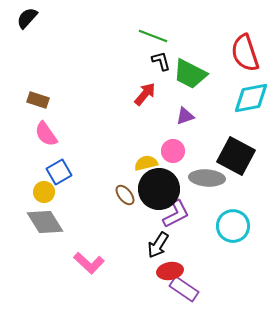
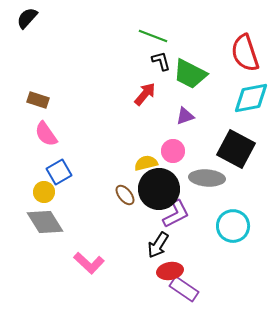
black square: moved 7 px up
